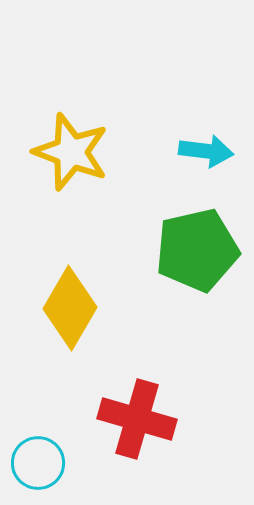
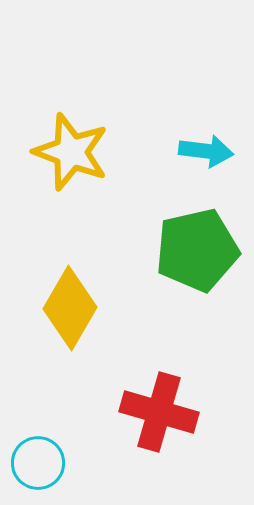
red cross: moved 22 px right, 7 px up
